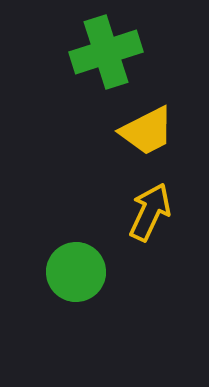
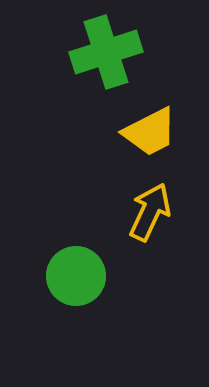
yellow trapezoid: moved 3 px right, 1 px down
green circle: moved 4 px down
